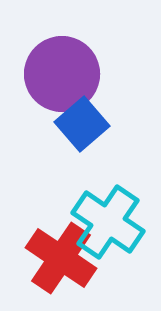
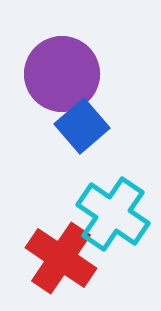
blue square: moved 2 px down
cyan cross: moved 5 px right, 8 px up
